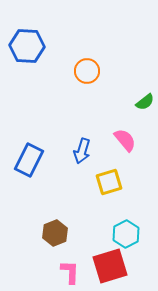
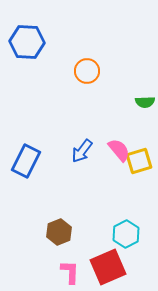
blue hexagon: moved 4 px up
green semicircle: rotated 36 degrees clockwise
pink semicircle: moved 6 px left, 10 px down
blue arrow: rotated 20 degrees clockwise
blue rectangle: moved 3 px left, 1 px down
yellow square: moved 30 px right, 21 px up
brown hexagon: moved 4 px right, 1 px up
red square: moved 2 px left, 1 px down; rotated 6 degrees counterclockwise
